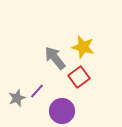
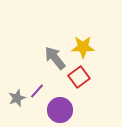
yellow star: rotated 15 degrees counterclockwise
purple circle: moved 2 px left, 1 px up
